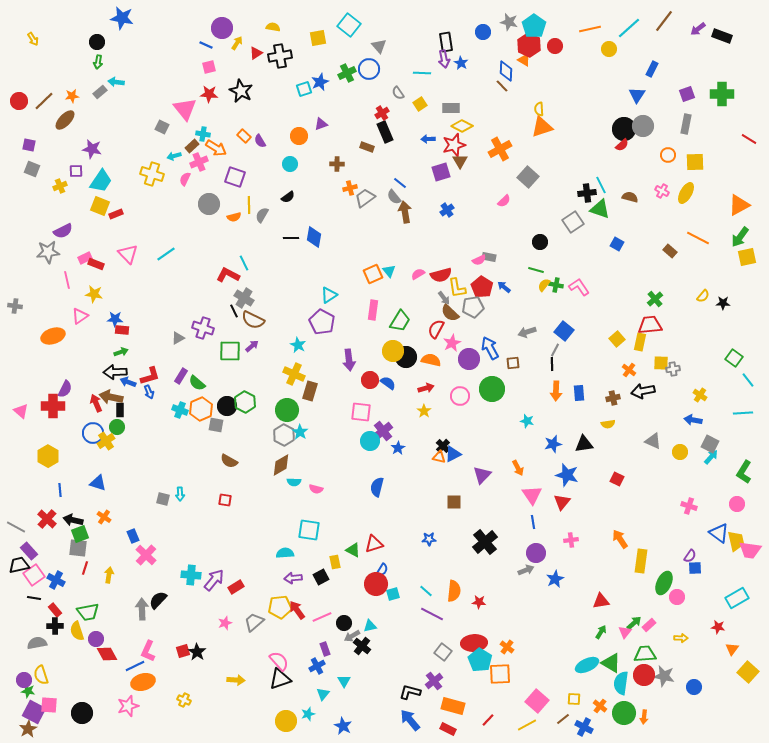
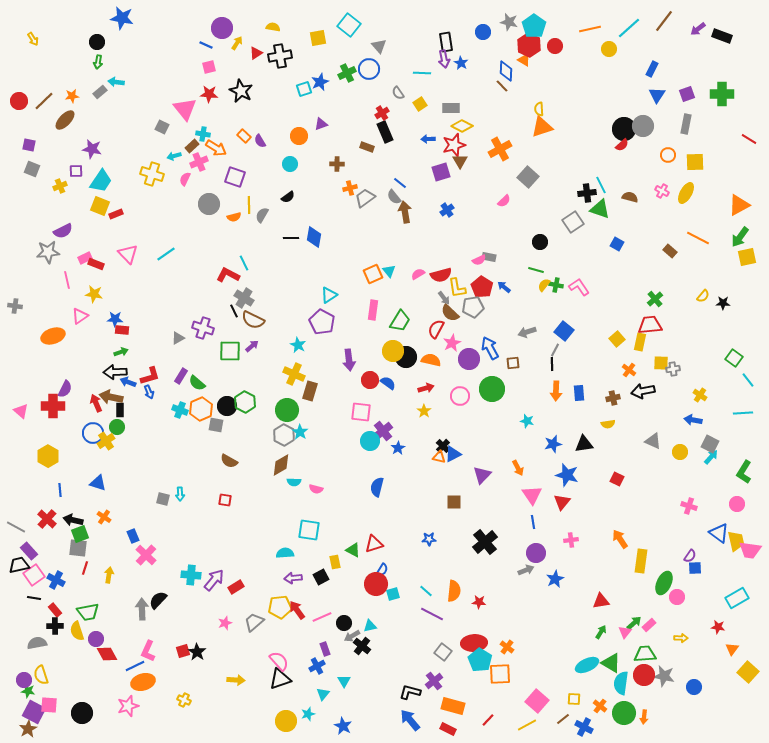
blue triangle at (637, 95): moved 20 px right
